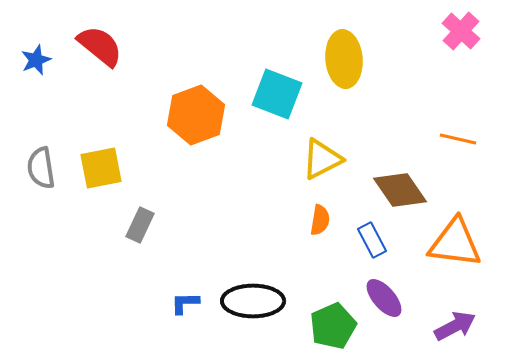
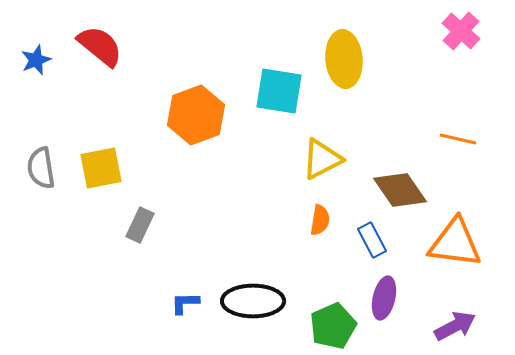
cyan square: moved 2 px right, 3 px up; rotated 12 degrees counterclockwise
purple ellipse: rotated 54 degrees clockwise
